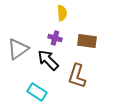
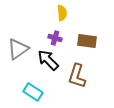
cyan rectangle: moved 4 px left
